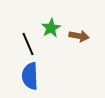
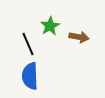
green star: moved 1 px left, 2 px up
brown arrow: moved 1 px down
